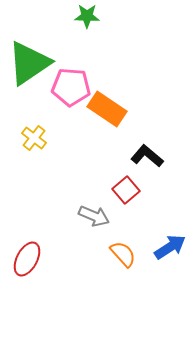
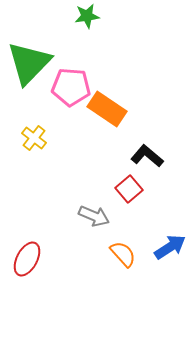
green star: rotated 10 degrees counterclockwise
green triangle: rotated 12 degrees counterclockwise
red square: moved 3 px right, 1 px up
